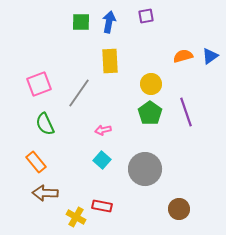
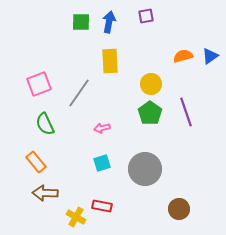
pink arrow: moved 1 px left, 2 px up
cyan square: moved 3 px down; rotated 30 degrees clockwise
